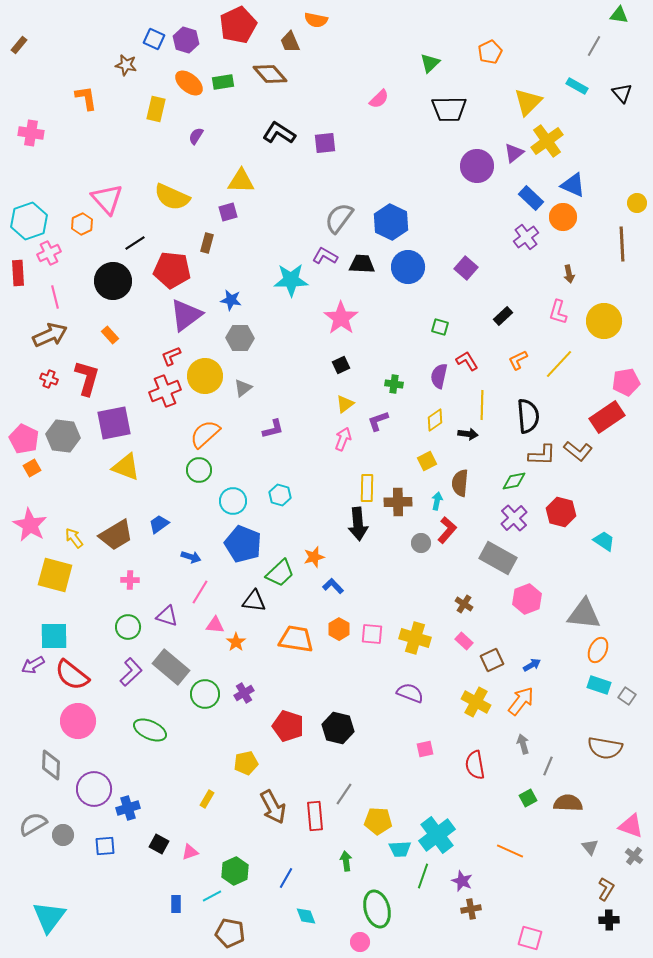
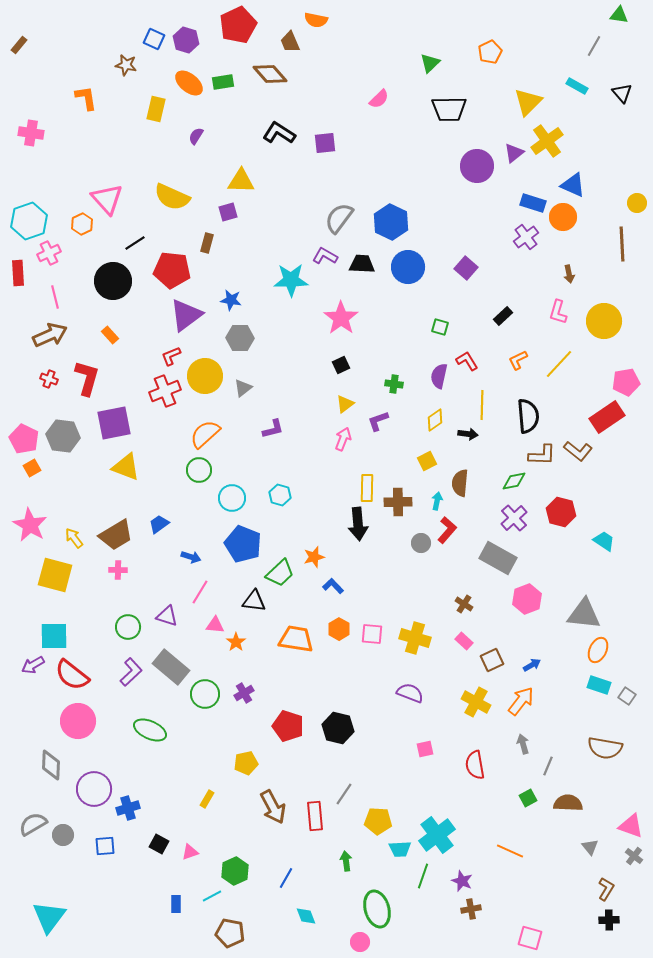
blue rectangle at (531, 198): moved 2 px right, 5 px down; rotated 25 degrees counterclockwise
cyan circle at (233, 501): moved 1 px left, 3 px up
pink cross at (130, 580): moved 12 px left, 10 px up
